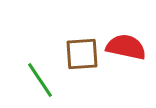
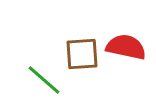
green line: moved 4 px right; rotated 15 degrees counterclockwise
